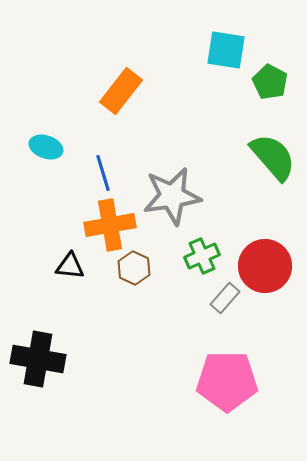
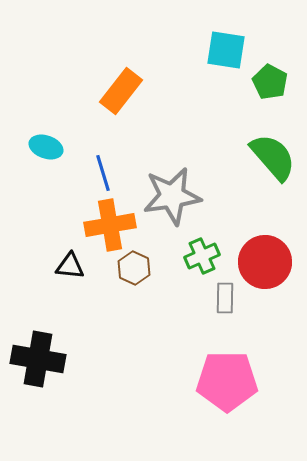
red circle: moved 4 px up
gray rectangle: rotated 40 degrees counterclockwise
